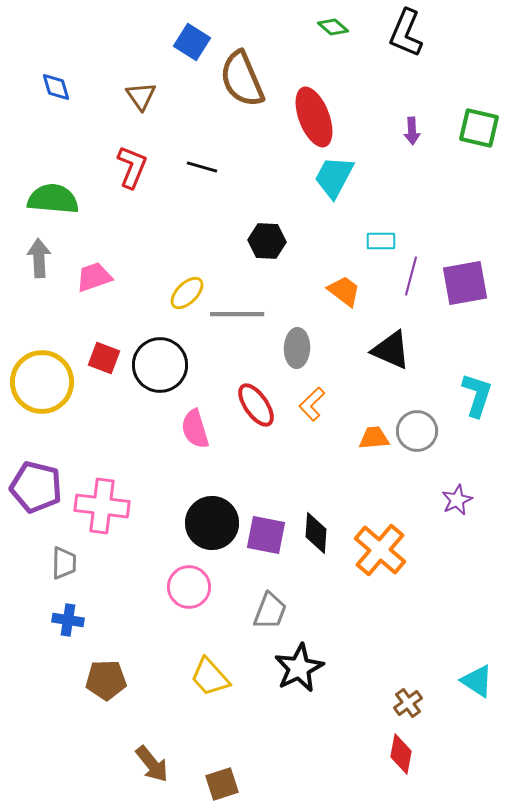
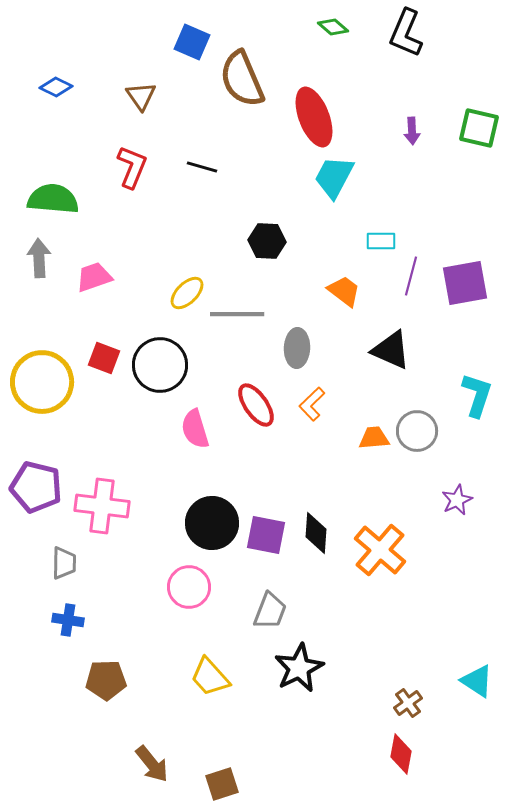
blue square at (192, 42): rotated 9 degrees counterclockwise
blue diamond at (56, 87): rotated 48 degrees counterclockwise
